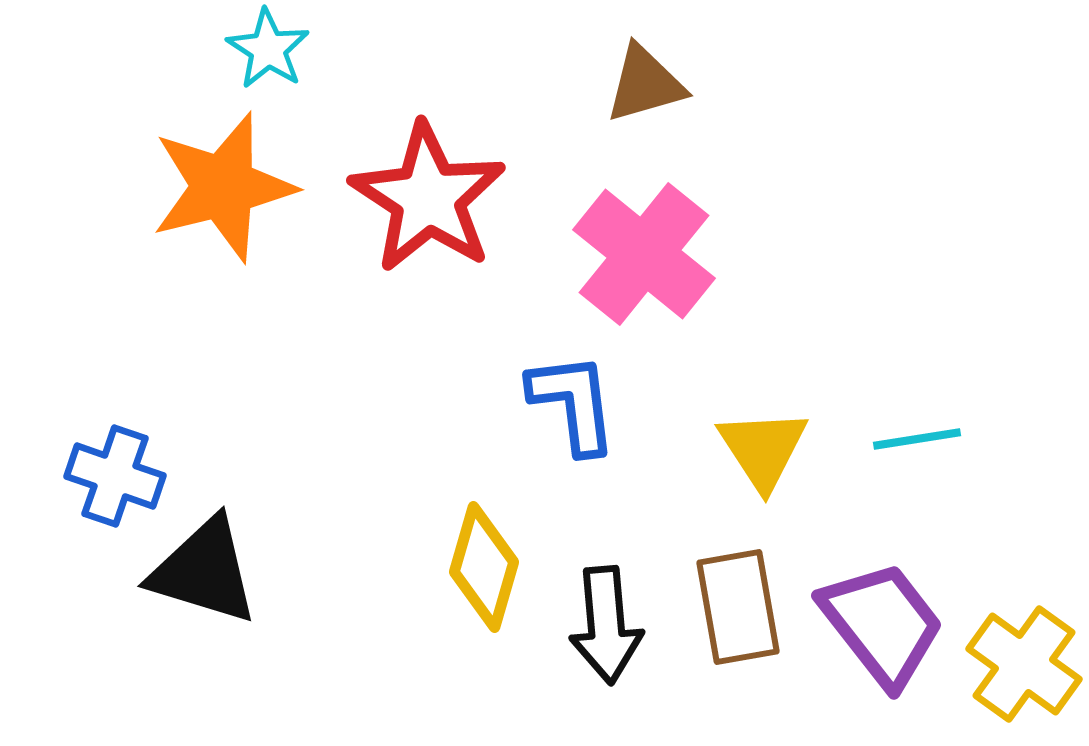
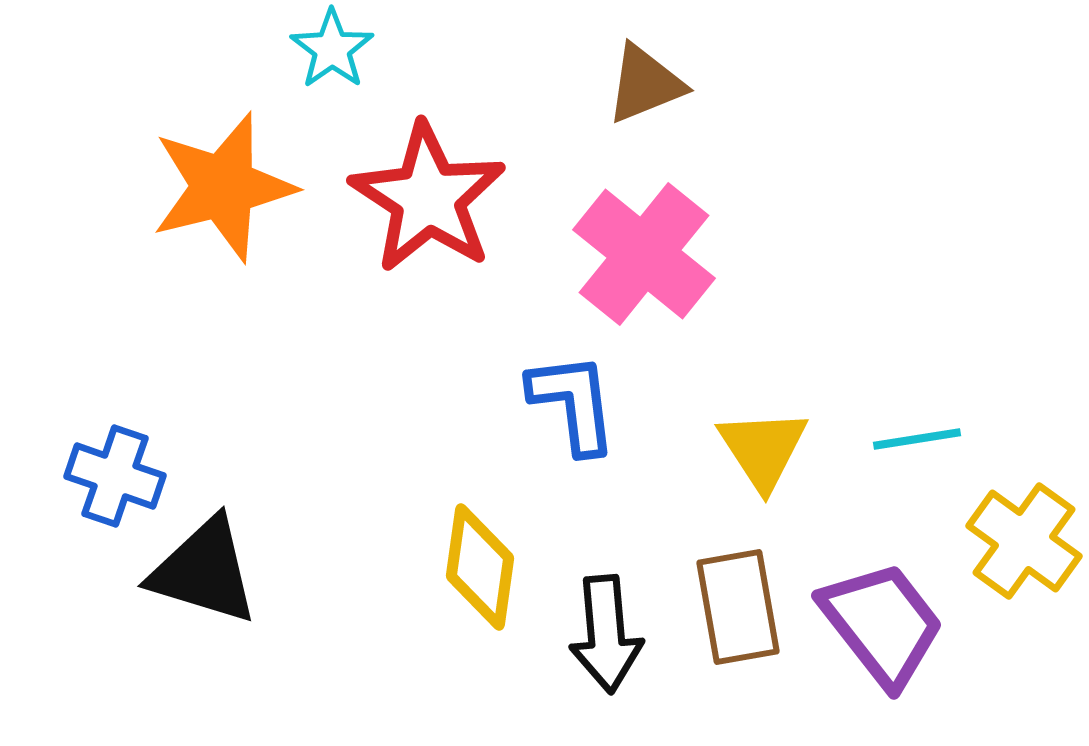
cyan star: moved 64 px right; rotated 4 degrees clockwise
brown triangle: rotated 6 degrees counterclockwise
yellow diamond: moved 4 px left; rotated 8 degrees counterclockwise
black arrow: moved 9 px down
yellow cross: moved 123 px up
